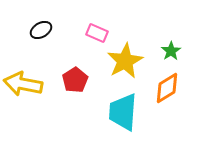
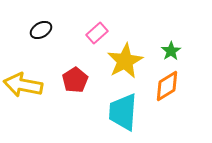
pink rectangle: rotated 65 degrees counterclockwise
yellow arrow: moved 1 px down
orange diamond: moved 2 px up
